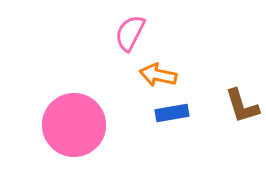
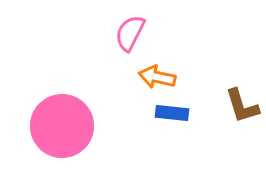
orange arrow: moved 1 px left, 2 px down
blue rectangle: rotated 16 degrees clockwise
pink circle: moved 12 px left, 1 px down
